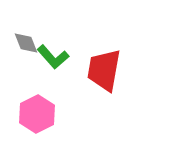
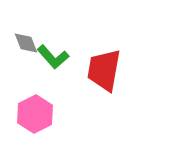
pink hexagon: moved 2 px left
